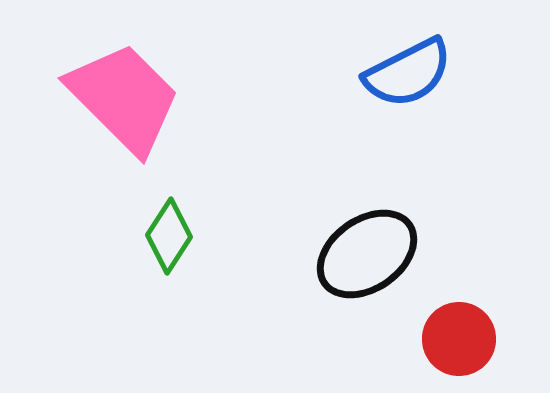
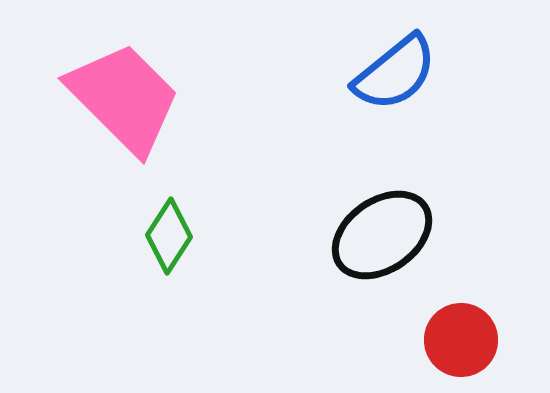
blue semicircle: moved 13 px left; rotated 12 degrees counterclockwise
black ellipse: moved 15 px right, 19 px up
red circle: moved 2 px right, 1 px down
